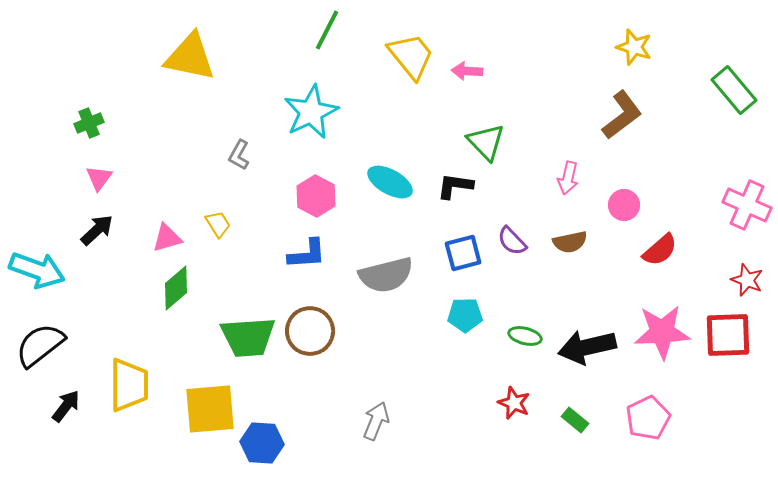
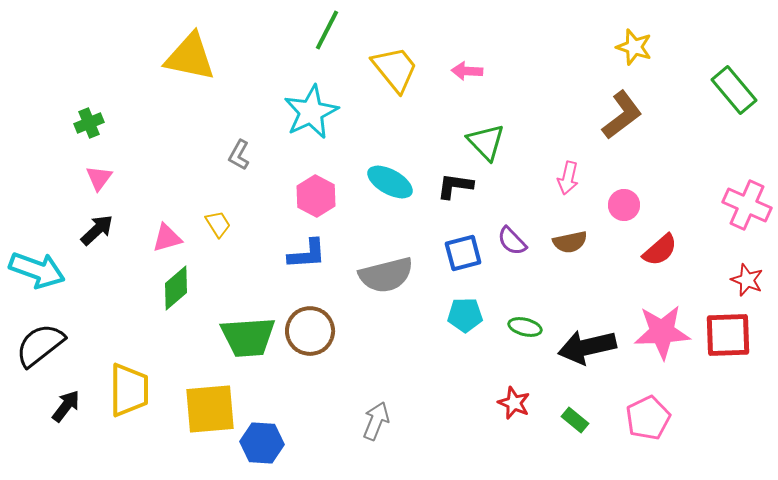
yellow trapezoid at (411, 56): moved 16 px left, 13 px down
green ellipse at (525, 336): moved 9 px up
yellow trapezoid at (129, 385): moved 5 px down
